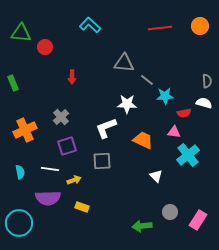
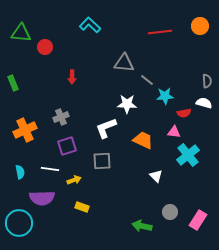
red line: moved 4 px down
gray cross: rotated 21 degrees clockwise
purple semicircle: moved 6 px left
green arrow: rotated 18 degrees clockwise
